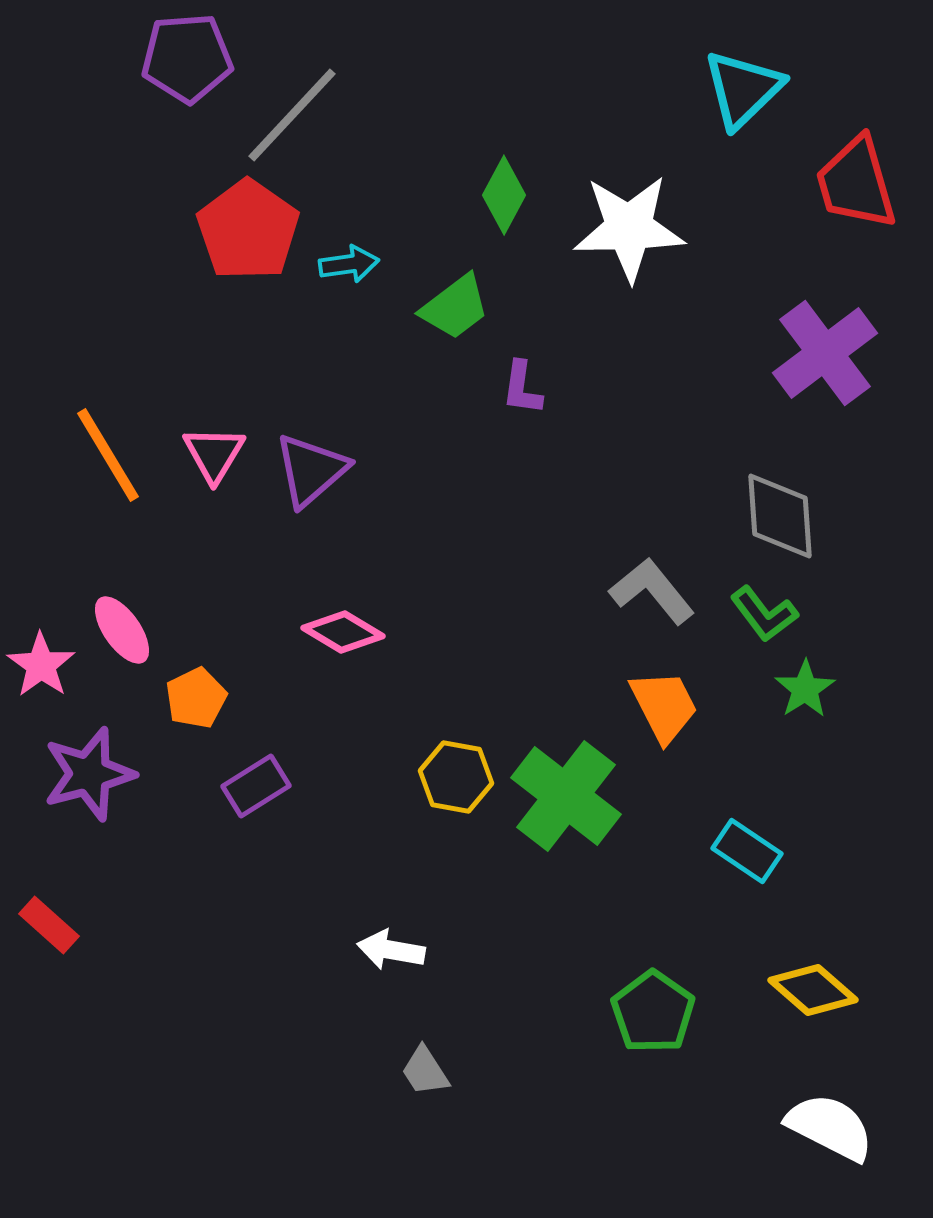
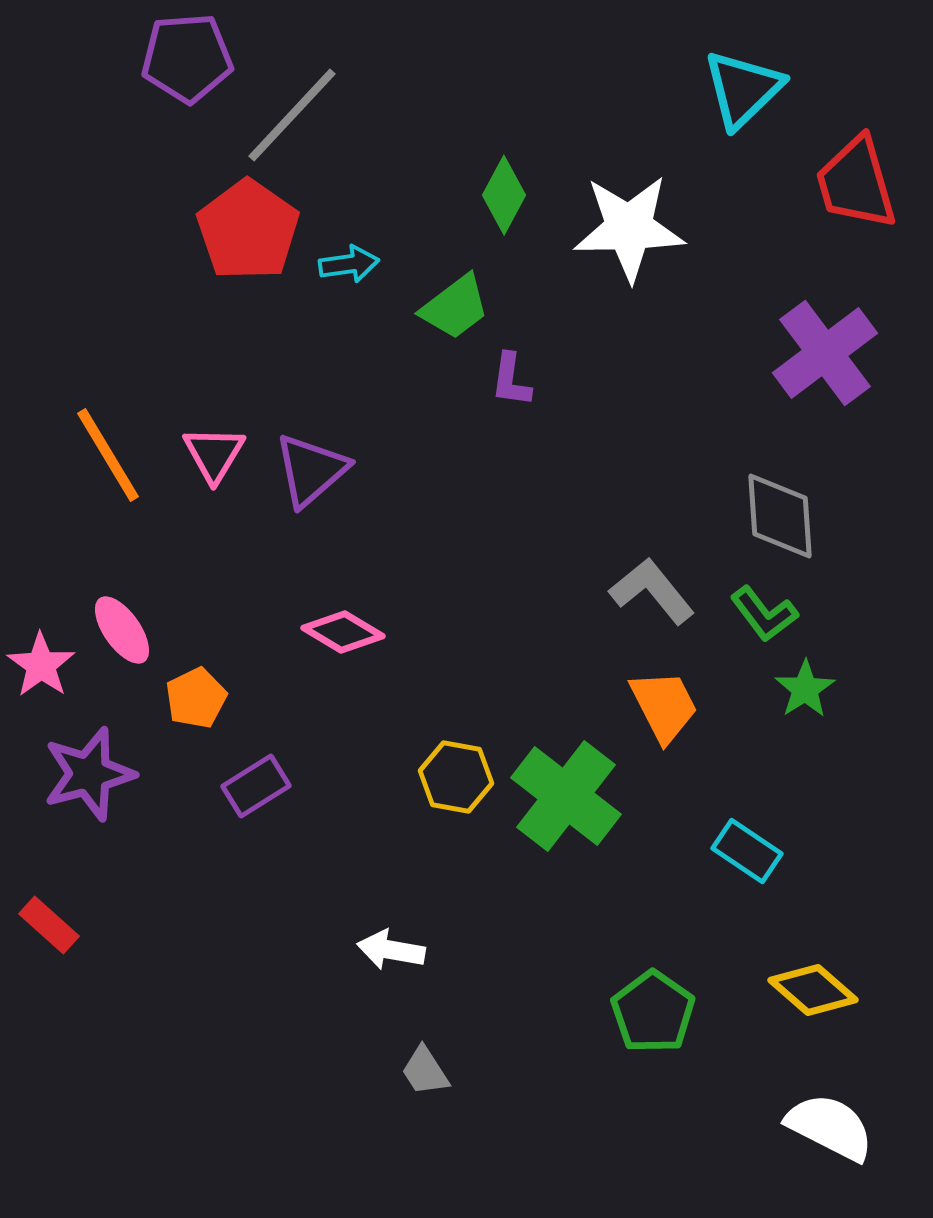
purple L-shape: moved 11 px left, 8 px up
